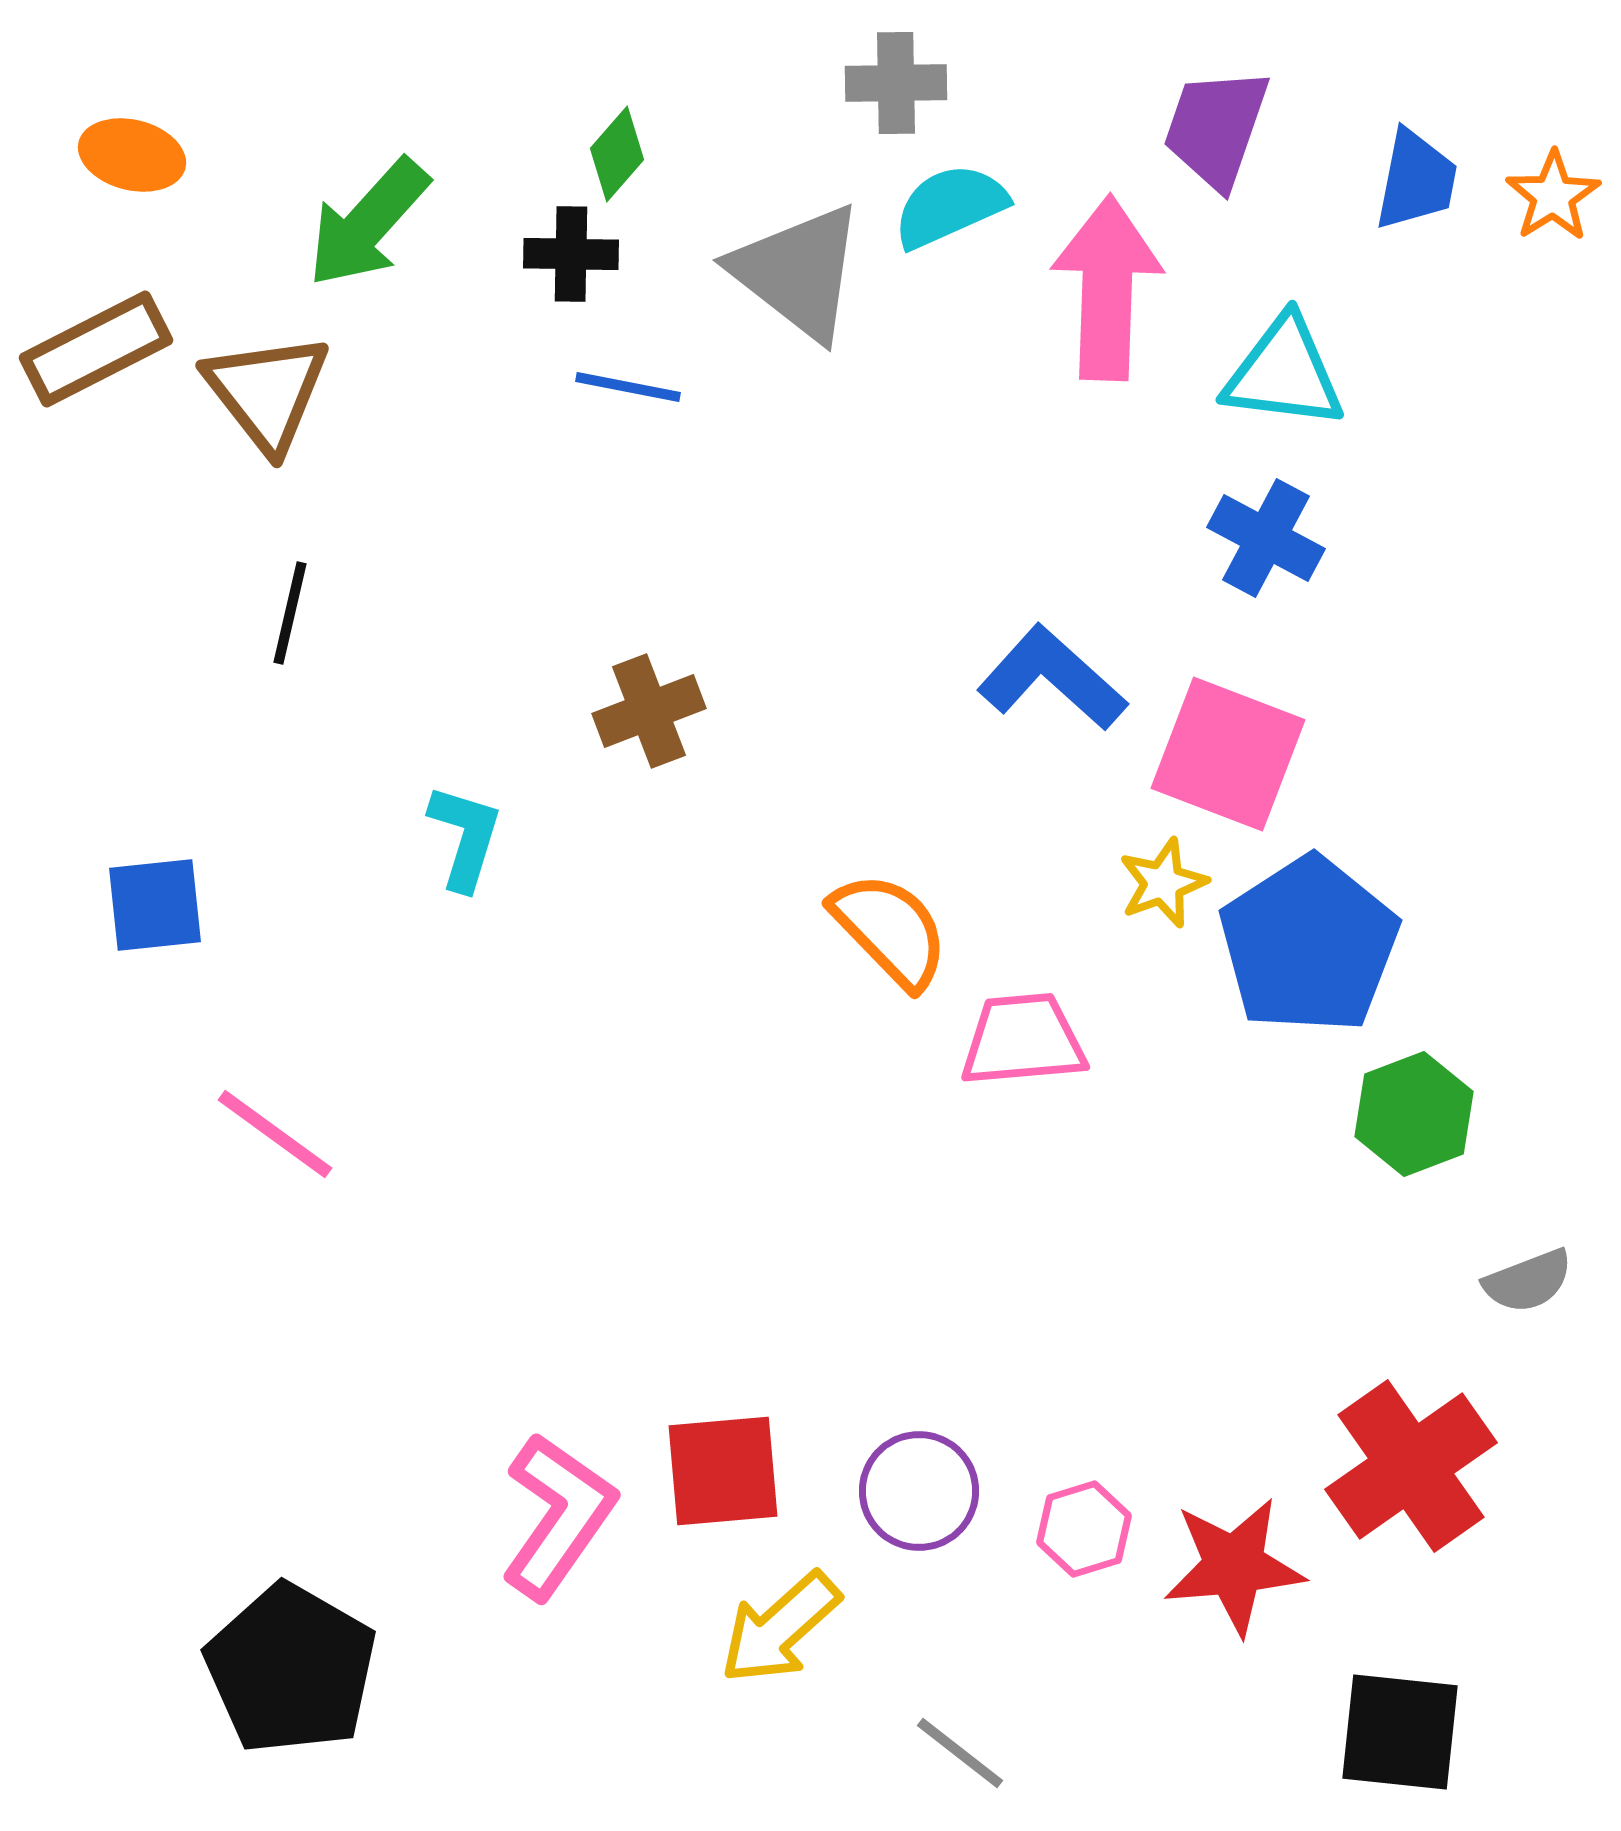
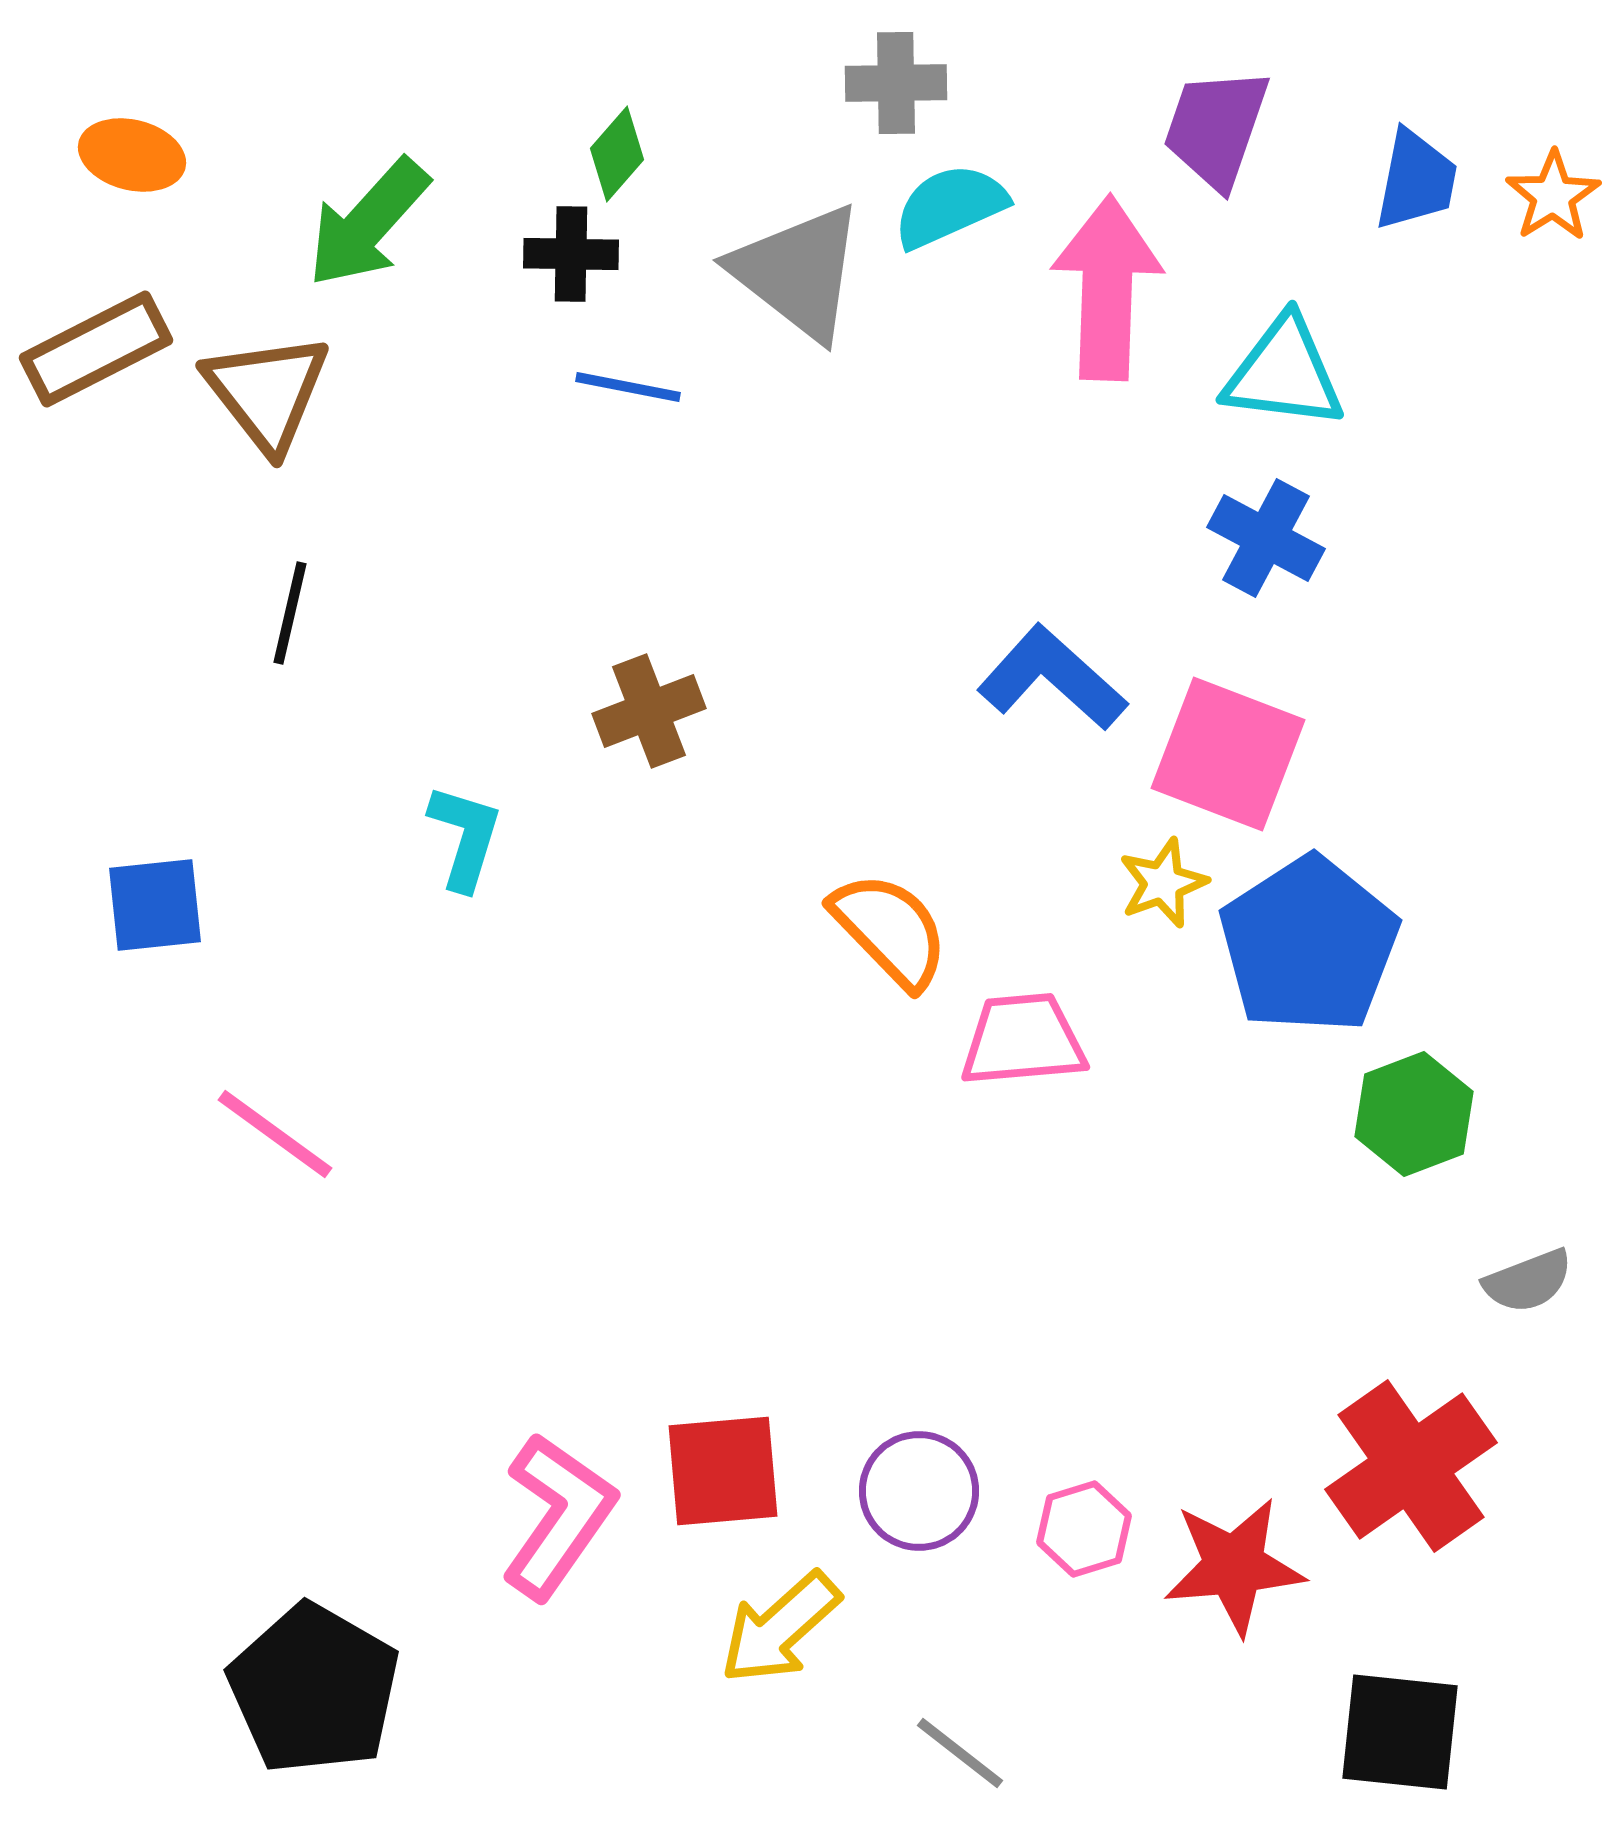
black pentagon: moved 23 px right, 20 px down
